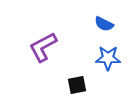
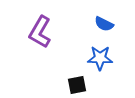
purple L-shape: moved 3 px left, 15 px up; rotated 32 degrees counterclockwise
blue star: moved 8 px left
